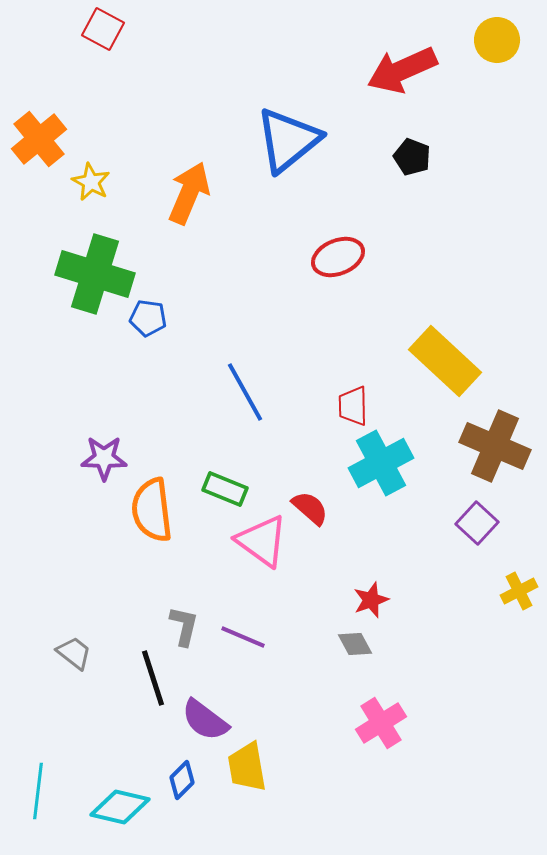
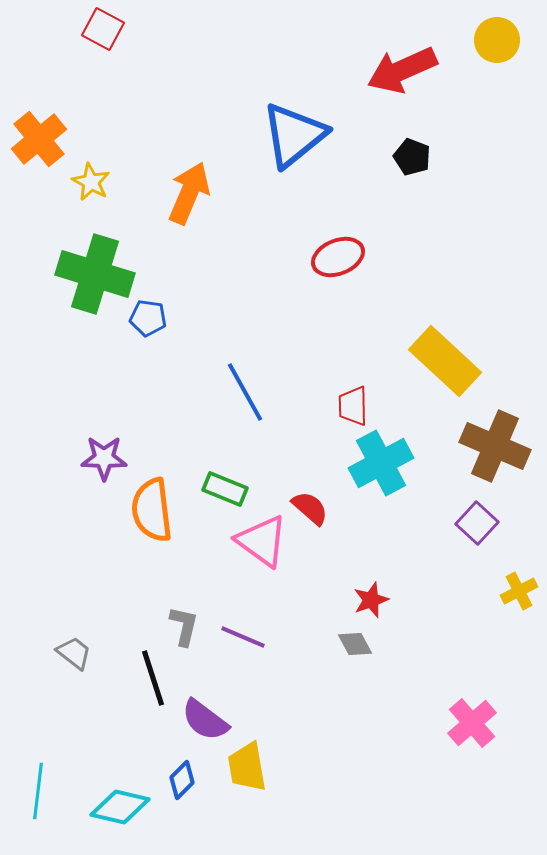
blue triangle: moved 6 px right, 5 px up
pink cross: moved 91 px right; rotated 9 degrees counterclockwise
